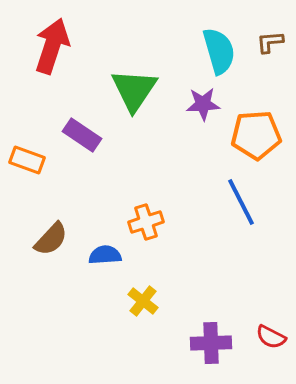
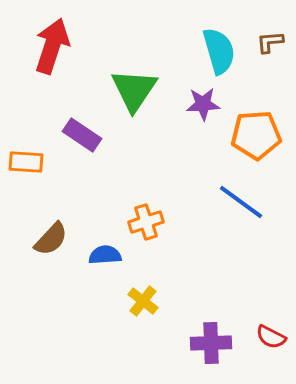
orange rectangle: moved 1 px left, 2 px down; rotated 16 degrees counterclockwise
blue line: rotated 27 degrees counterclockwise
